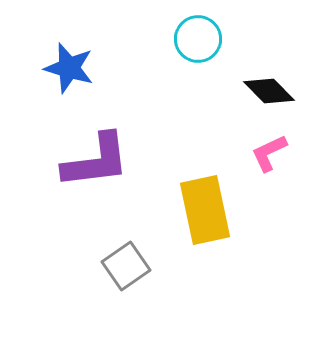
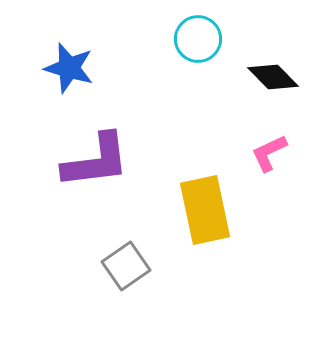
black diamond: moved 4 px right, 14 px up
